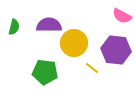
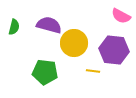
pink semicircle: moved 1 px left
purple semicircle: rotated 15 degrees clockwise
purple hexagon: moved 2 px left
yellow line: moved 1 px right, 3 px down; rotated 32 degrees counterclockwise
